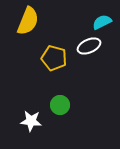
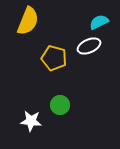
cyan semicircle: moved 3 px left
